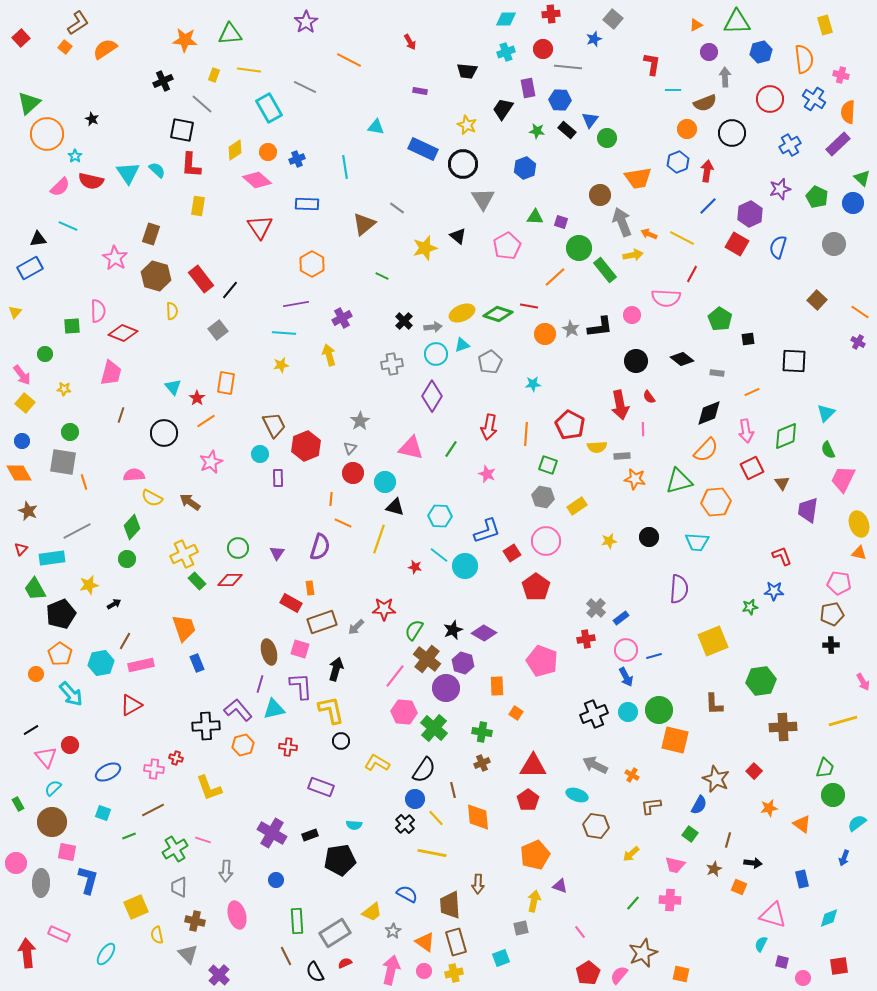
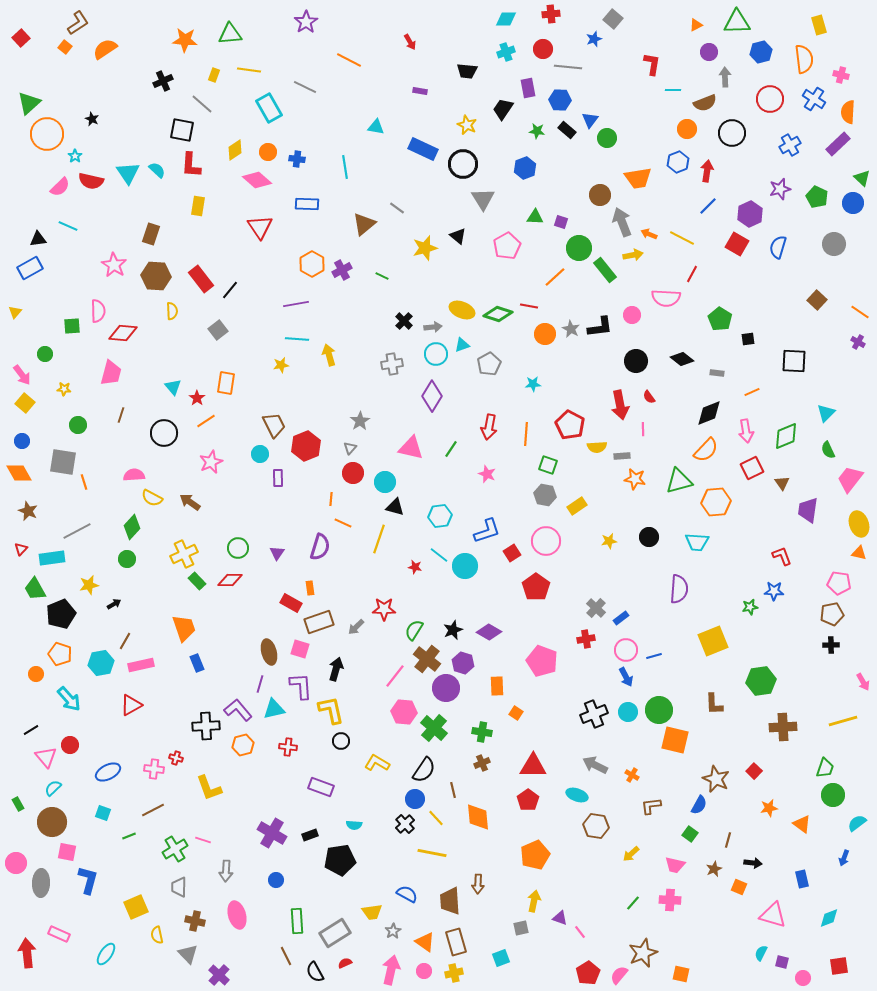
yellow rectangle at (825, 25): moved 6 px left
blue cross at (297, 159): rotated 28 degrees clockwise
pink star at (115, 258): moved 1 px left, 7 px down
brown hexagon at (156, 276): rotated 12 degrees counterclockwise
yellow ellipse at (462, 313): moved 3 px up; rotated 45 degrees clockwise
purple cross at (342, 318): moved 48 px up
red diamond at (123, 333): rotated 16 degrees counterclockwise
cyan line at (284, 333): moved 13 px right, 6 px down
gray pentagon at (490, 362): moved 1 px left, 2 px down
green circle at (70, 432): moved 8 px right, 7 px up
pink trapezoid at (843, 479): moved 7 px right; rotated 12 degrees clockwise
gray hexagon at (543, 497): moved 2 px right, 2 px up
cyan hexagon at (440, 516): rotated 10 degrees counterclockwise
brown rectangle at (322, 622): moved 3 px left
purple diamond at (484, 633): moved 5 px right, 1 px up
orange pentagon at (60, 654): rotated 15 degrees counterclockwise
cyan arrow at (71, 694): moved 2 px left, 5 px down
purple triangle at (560, 886): moved 32 px down
brown trapezoid at (450, 905): moved 4 px up
yellow trapezoid at (372, 912): rotated 30 degrees clockwise
cyan semicircle at (761, 944): moved 9 px down
